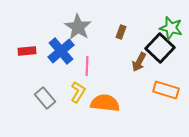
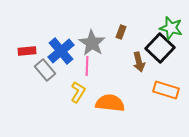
gray star: moved 14 px right, 16 px down
brown arrow: rotated 42 degrees counterclockwise
gray rectangle: moved 28 px up
orange semicircle: moved 5 px right
